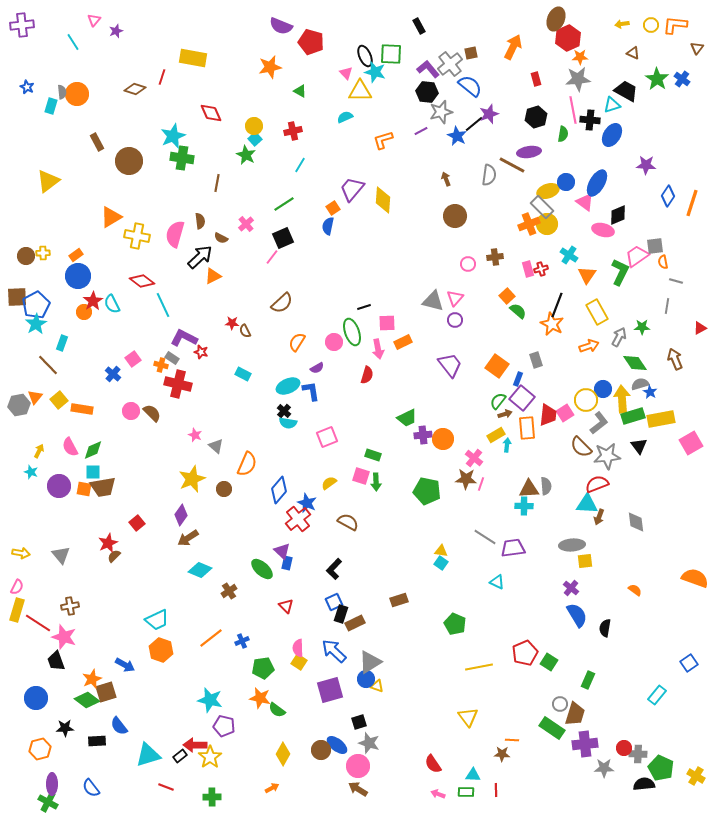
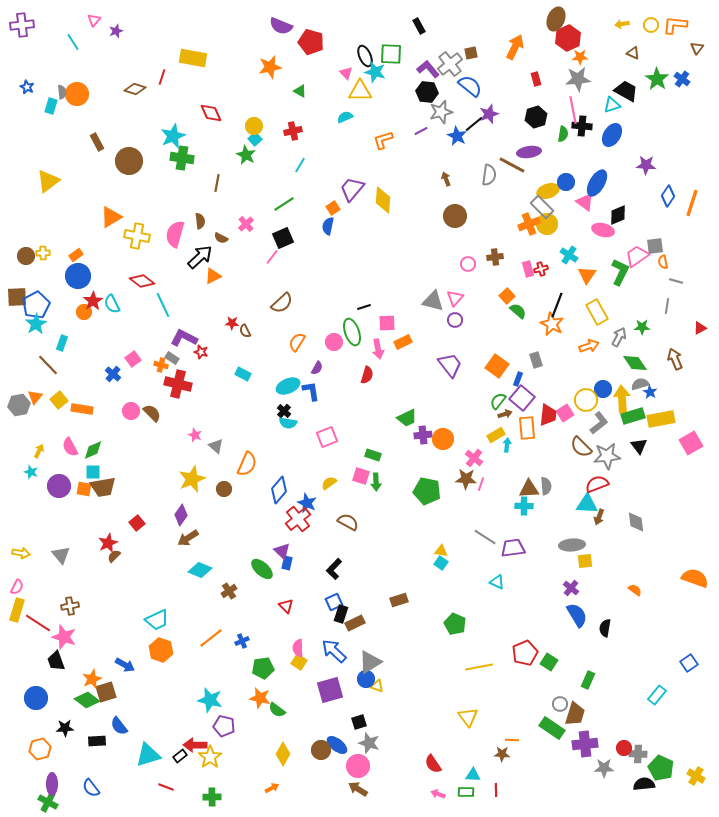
orange arrow at (513, 47): moved 2 px right
black cross at (590, 120): moved 8 px left, 6 px down
purple semicircle at (317, 368): rotated 32 degrees counterclockwise
